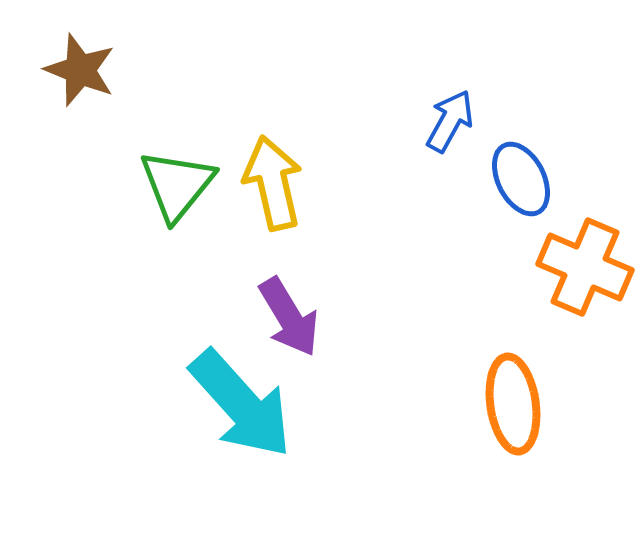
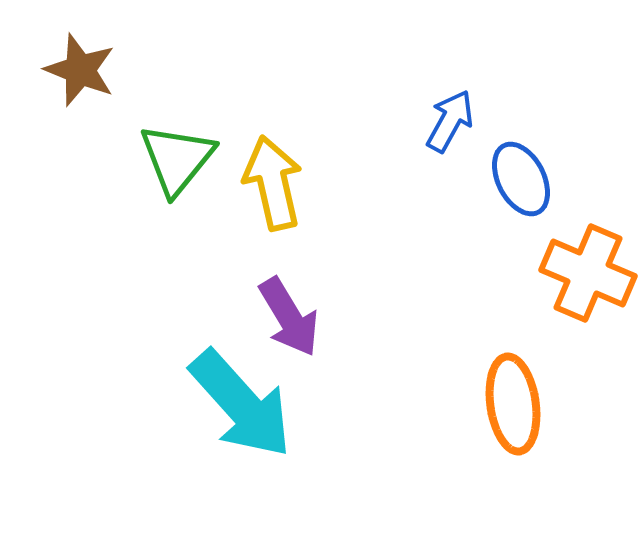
green triangle: moved 26 px up
orange cross: moved 3 px right, 6 px down
